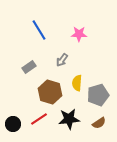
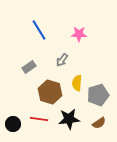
red line: rotated 42 degrees clockwise
